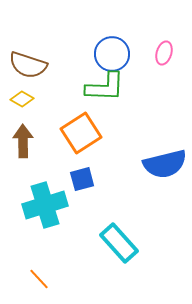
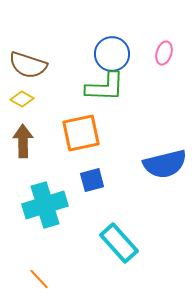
orange square: rotated 21 degrees clockwise
blue square: moved 10 px right, 1 px down
